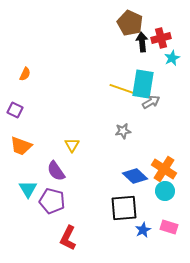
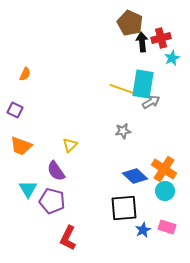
yellow triangle: moved 2 px left; rotated 14 degrees clockwise
pink rectangle: moved 2 px left
